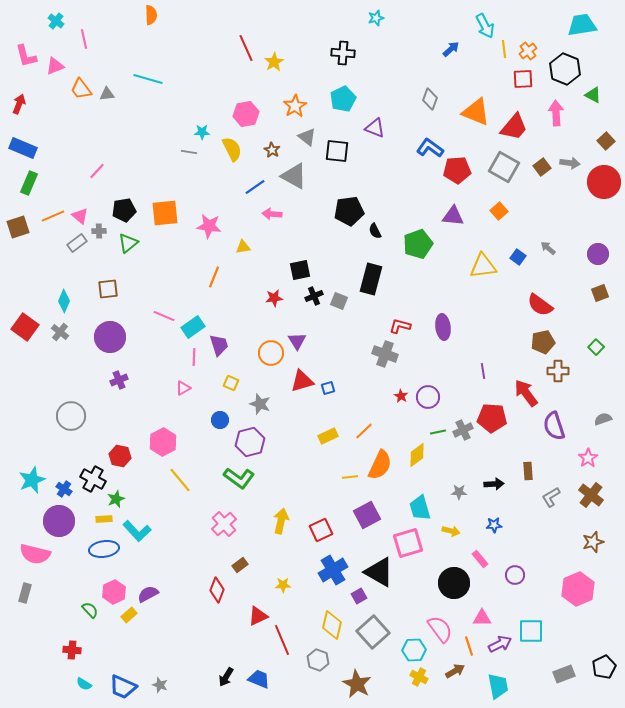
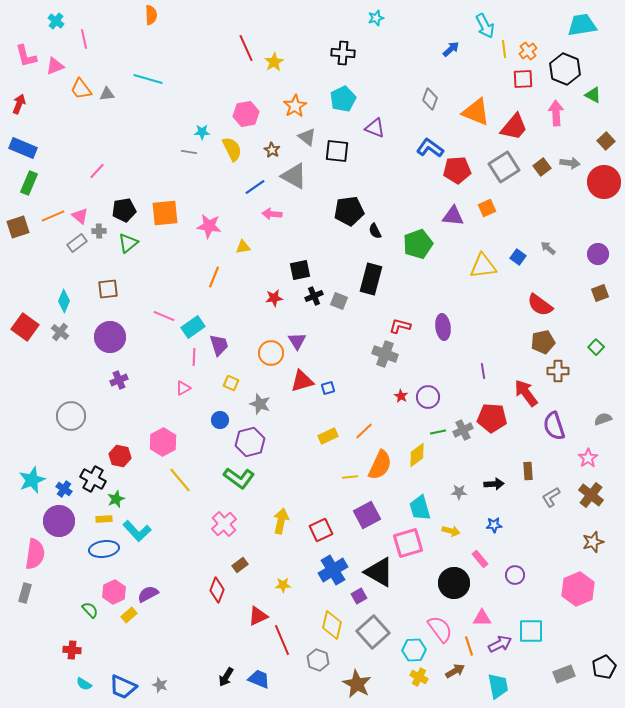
gray square at (504, 167): rotated 28 degrees clockwise
orange square at (499, 211): moved 12 px left, 3 px up; rotated 18 degrees clockwise
pink semicircle at (35, 554): rotated 96 degrees counterclockwise
